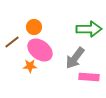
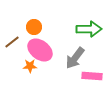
pink rectangle: moved 3 px right, 1 px up
